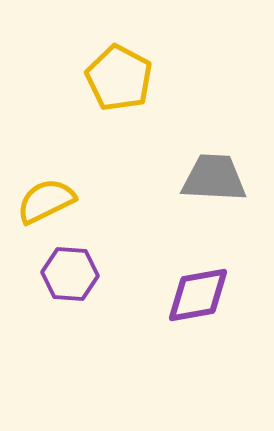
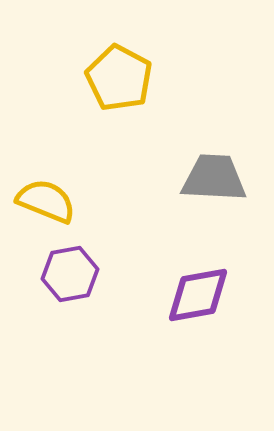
yellow semicircle: rotated 48 degrees clockwise
purple hexagon: rotated 14 degrees counterclockwise
